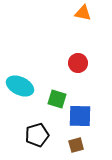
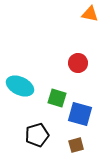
orange triangle: moved 7 px right, 1 px down
green square: moved 1 px up
blue square: moved 2 px up; rotated 15 degrees clockwise
